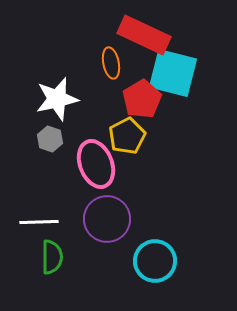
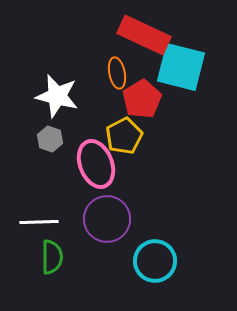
orange ellipse: moved 6 px right, 10 px down
cyan square: moved 8 px right, 6 px up
white star: moved 3 px up; rotated 27 degrees clockwise
yellow pentagon: moved 3 px left
